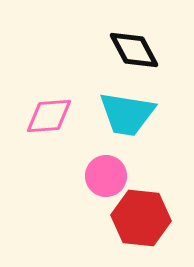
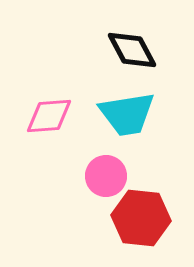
black diamond: moved 2 px left
cyan trapezoid: rotated 18 degrees counterclockwise
